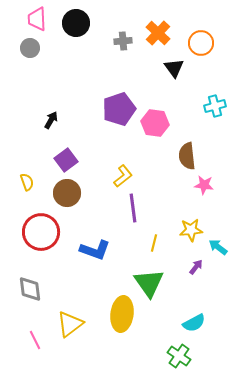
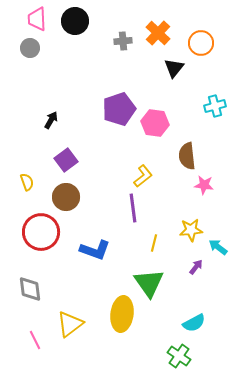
black circle: moved 1 px left, 2 px up
black triangle: rotated 15 degrees clockwise
yellow L-shape: moved 20 px right
brown circle: moved 1 px left, 4 px down
